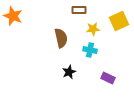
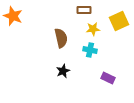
brown rectangle: moved 5 px right
black star: moved 6 px left, 1 px up
